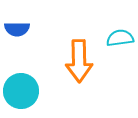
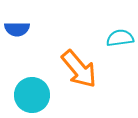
orange arrow: moved 8 px down; rotated 39 degrees counterclockwise
cyan circle: moved 11 px right, 4 px down
